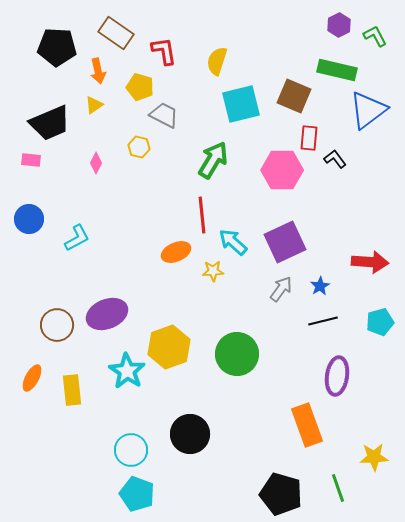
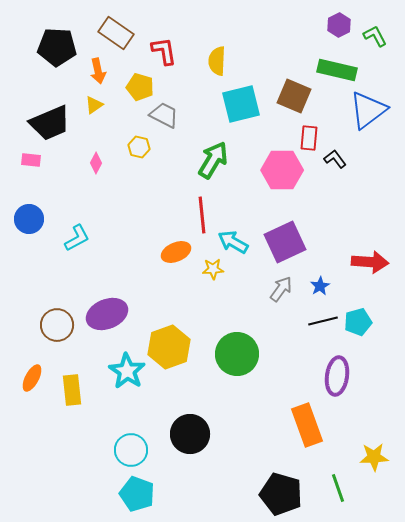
yellow semicircle at (217, 61): rotated 16 degrees counterclockwise
cyan arrow at (233, 242): rotated 12 degrees counterclockwise
yellow star at (213, 271): moved 2 px up
cyan pentagon at (380, 322): moved 22 px left
